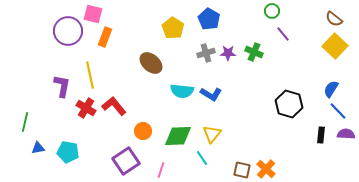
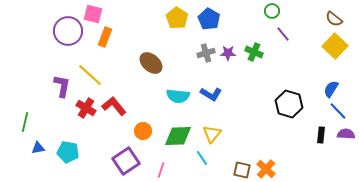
yellow pentagon: moved 4 px right, 10 px up
yellow line: rotated 36 degrees counterclockwise
cyan semicircle: moved 4 px left, 5 px down
